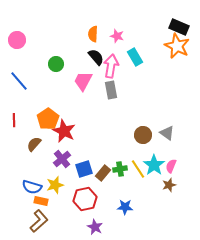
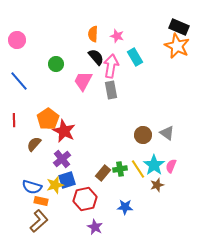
blue square: moved 17 px left, 11 px down
brown star: moved 12 px left
